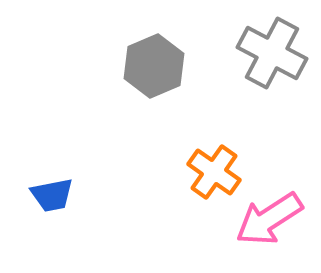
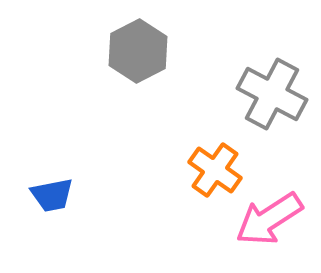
gray cross: moved 41 px down
gray hexagon: moved 16 px left, 15 px up; rotated 4 degrees counterclockwise
orange cross: moved 1 px right, 2 px up
